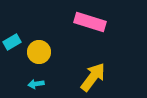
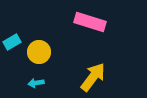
cyan arrow: moved 1 px up
